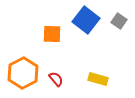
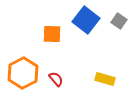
yellow rectangle: moved 7 px right
